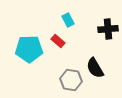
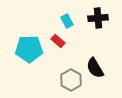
cyan rectangle: moved 1 px left, 1 px down
black cross: moved 10 px left, 11 px up
gray hexagon: rotated 20 degrees clockwise
